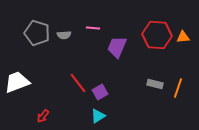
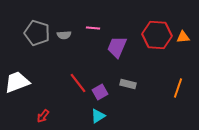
gray rectangle: moved 27 px left
